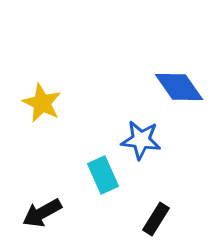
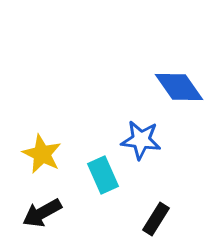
yellow star: moved 51 px down
